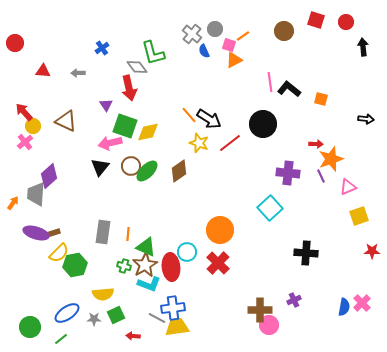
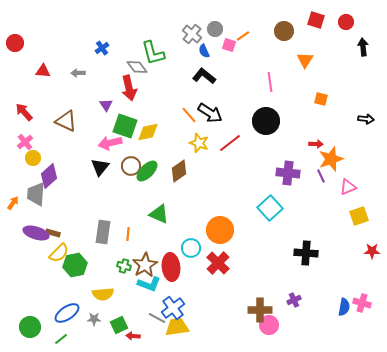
orange triangle at (234, 60): moved 71 px right; rotated 30 degrees counterclockwise
black L-shape at (289, 89): moved 85 px left, 13 px up
black arrow at (209, 119): moved 1 px right, 6 px up
black circle at (263, 124): moved 3 px right, 3 px up
yellow circle at (33, 126): moved 32 px down
brown rectangle at (53, 233): rotated 32 degrees clockwise
green triangle at (146, 247): moved 13 px right, 33 px up
cyan circle at (187, 252): moved 4 px right, 4 px up
pink cross at (362, 303): rotated 30 degrees counterclockwise
blue cross at (173, 308): rotated 30 degrees counterclockwise
green square at (116, 315): moved 3 px right, 10 px down
